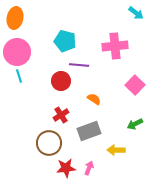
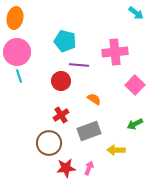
pink cross: moved 6 px down
